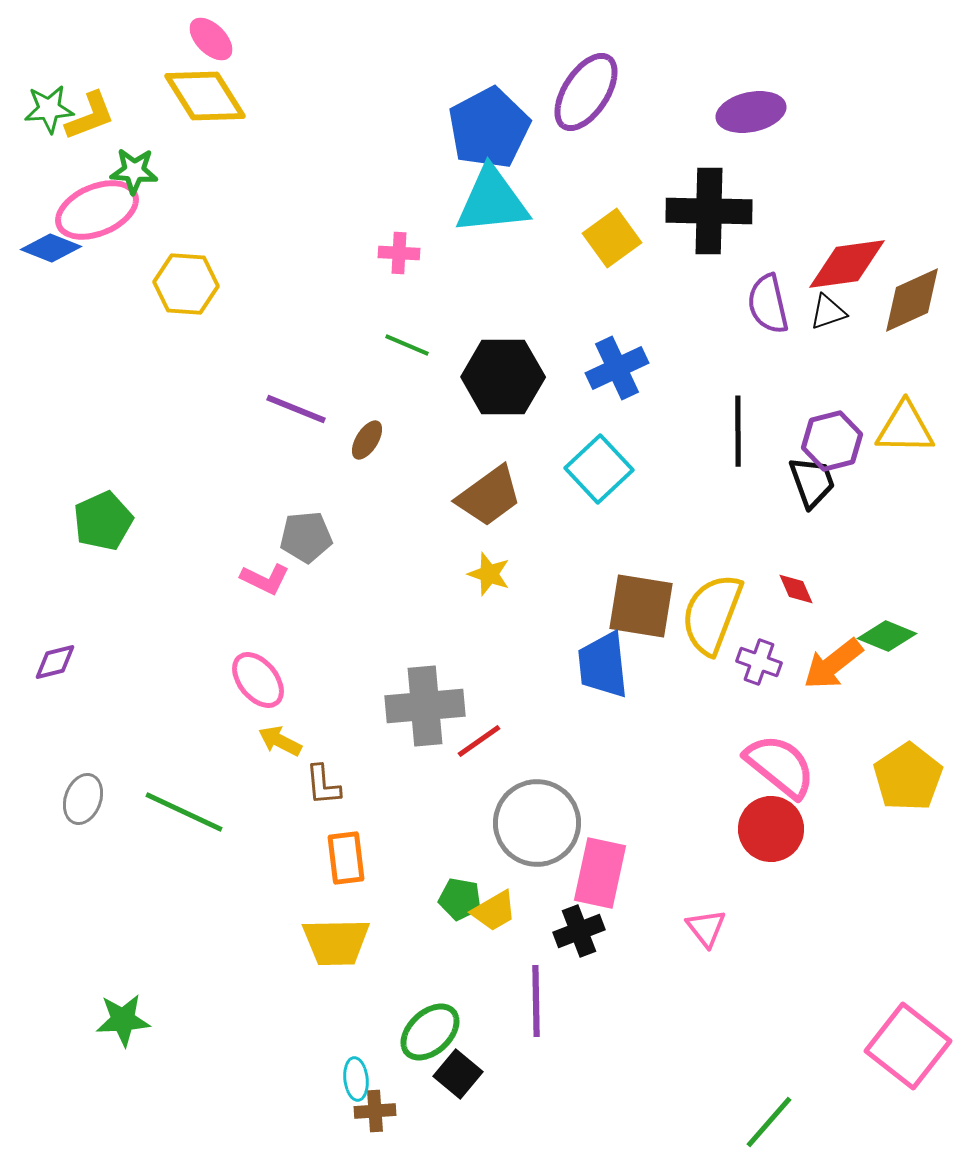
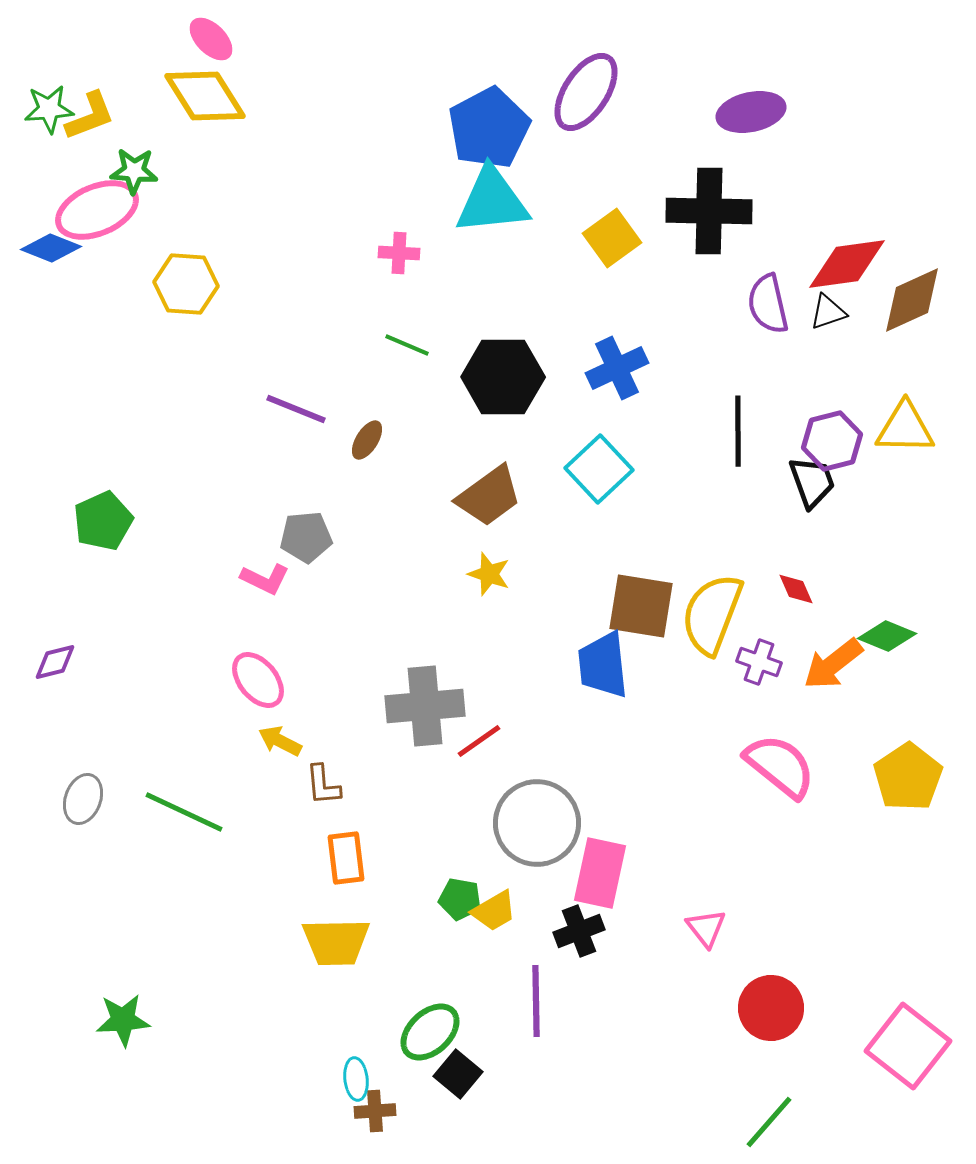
red circle at (771, 829): moved 179 px down
